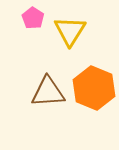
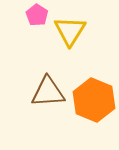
pink pentagon: moved 4 px right, 3 px up
orange hexagon: moved 12 px down
